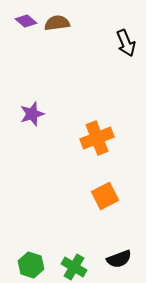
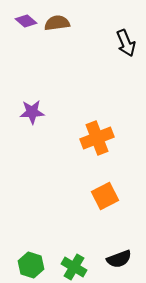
purple star: moved 2 px up; rotated 15 degrees clockwise
